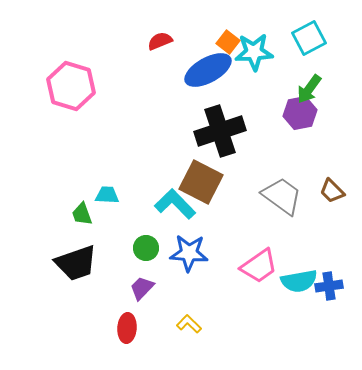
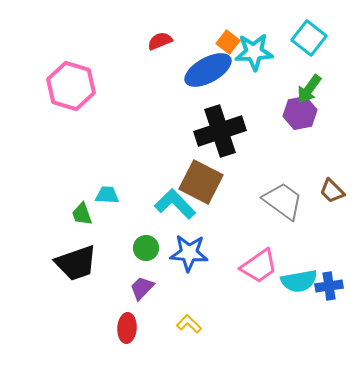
cyan square: rotated 24 degrees counterclockwise
gray trapezoid: moved 1 px right, 5 px down
